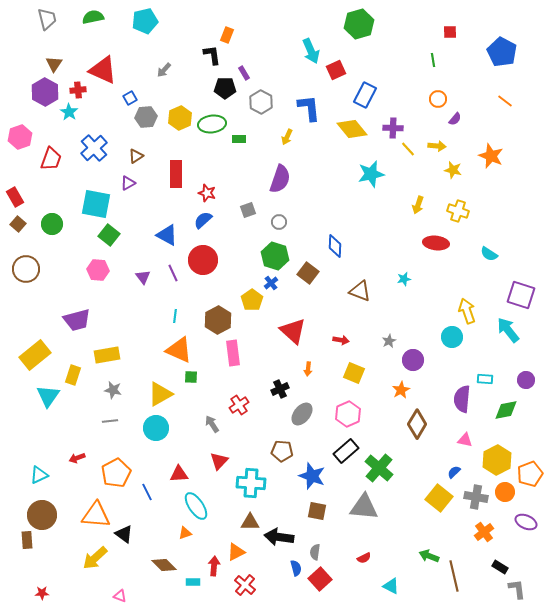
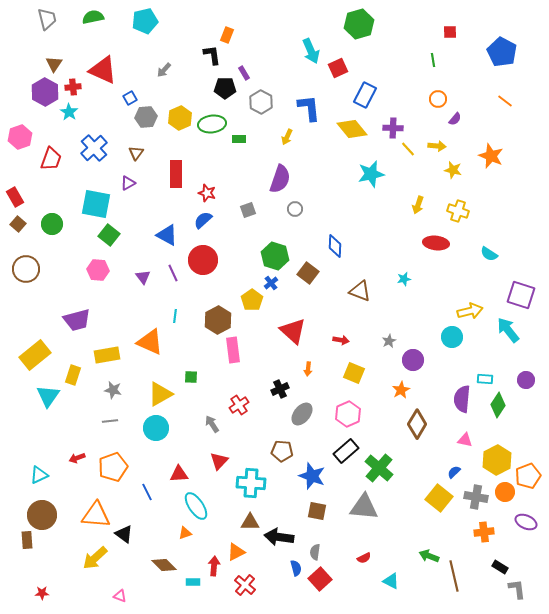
red square at (336, 70): moved 2 px right, 2 px up
red cross at (78, 90): moved 5 px left, 3 px up
brown triangle at (136, 156): moved 3 px up; rotated 21 degrees counterclockwise
gray circle at (279, 222): moved 16 px right, 13 px up
yellow arrow at (467, 311): moved 3 px right; rotated 95 degrees clockwise
orange triangle at (179, 350): moved 29 px left, 8 px up
pink rectangle at (233, 353): moved 3 px up
green diamond at (506, 410): moved 8 px left, 5 px up; rotated 45 degrees counterclockwise
orange pentagon at (116, 473): moved 3 px left, 6 px up; rotated 8 degrees clockwise
orange pentagon at (530, 474): moved 2 px left, 2 px down
orange cross at (484, 532): rotated 30 degrees clockwise
cyan triangle at (391, 586): moved 5 px up
